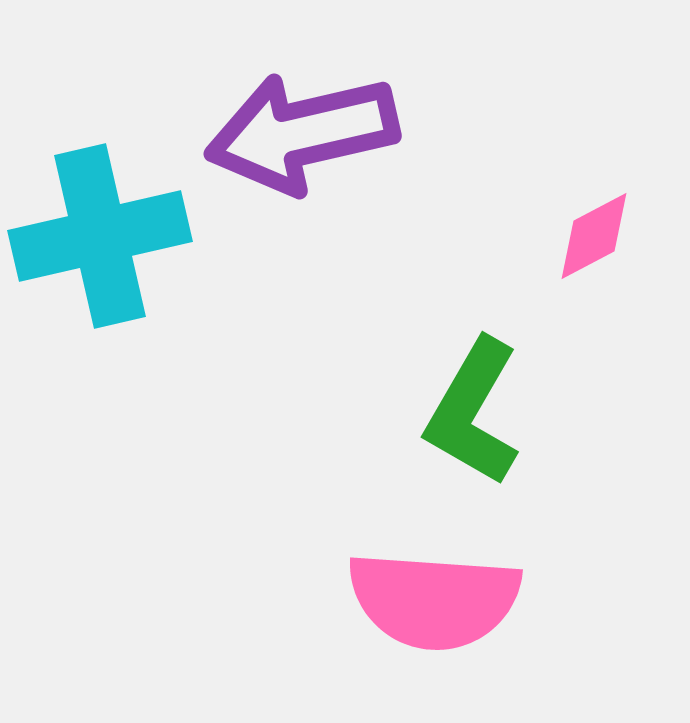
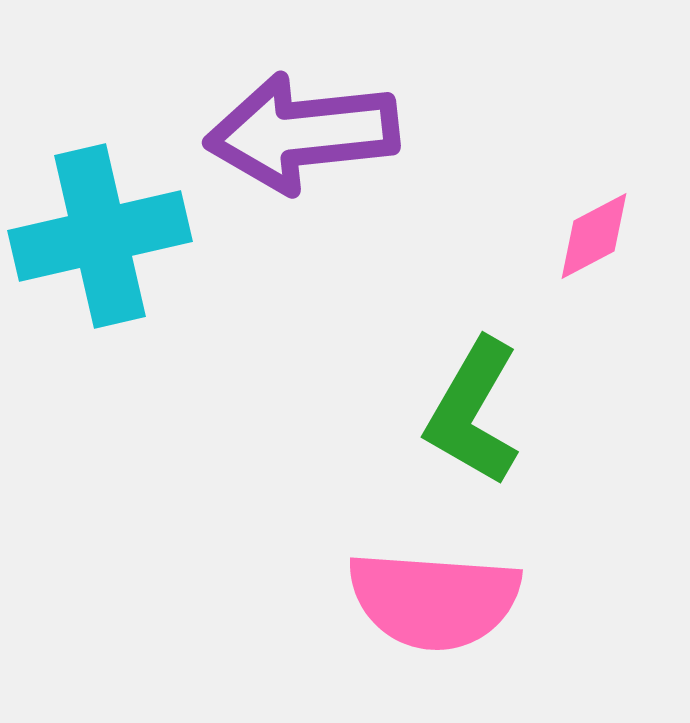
purple arrow: rotated 7 degrees clockwise
